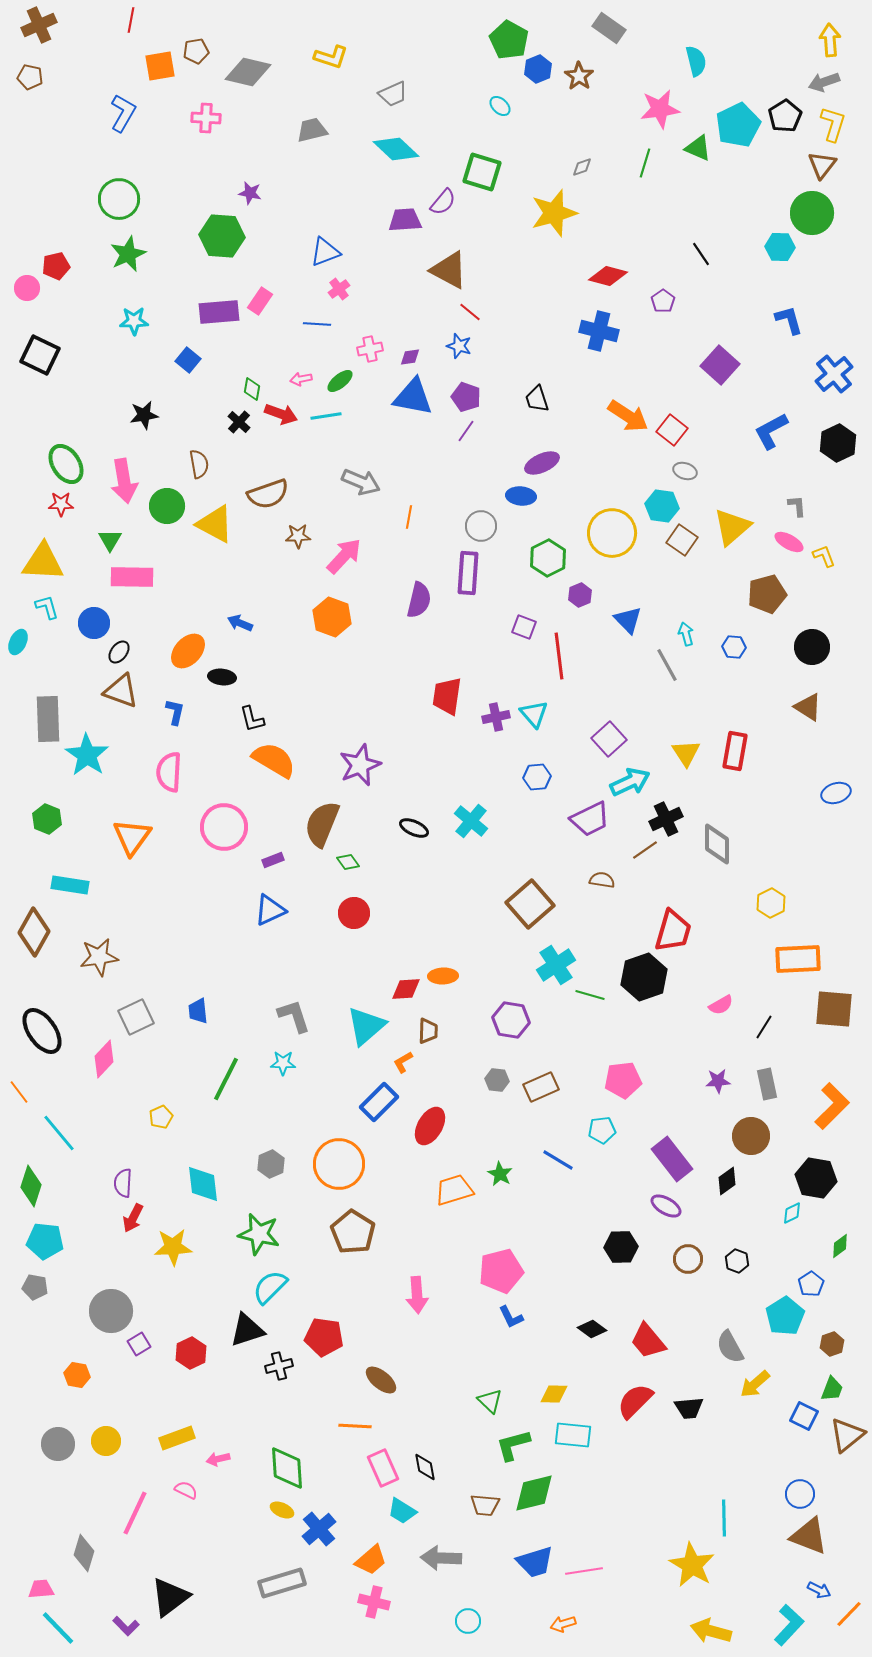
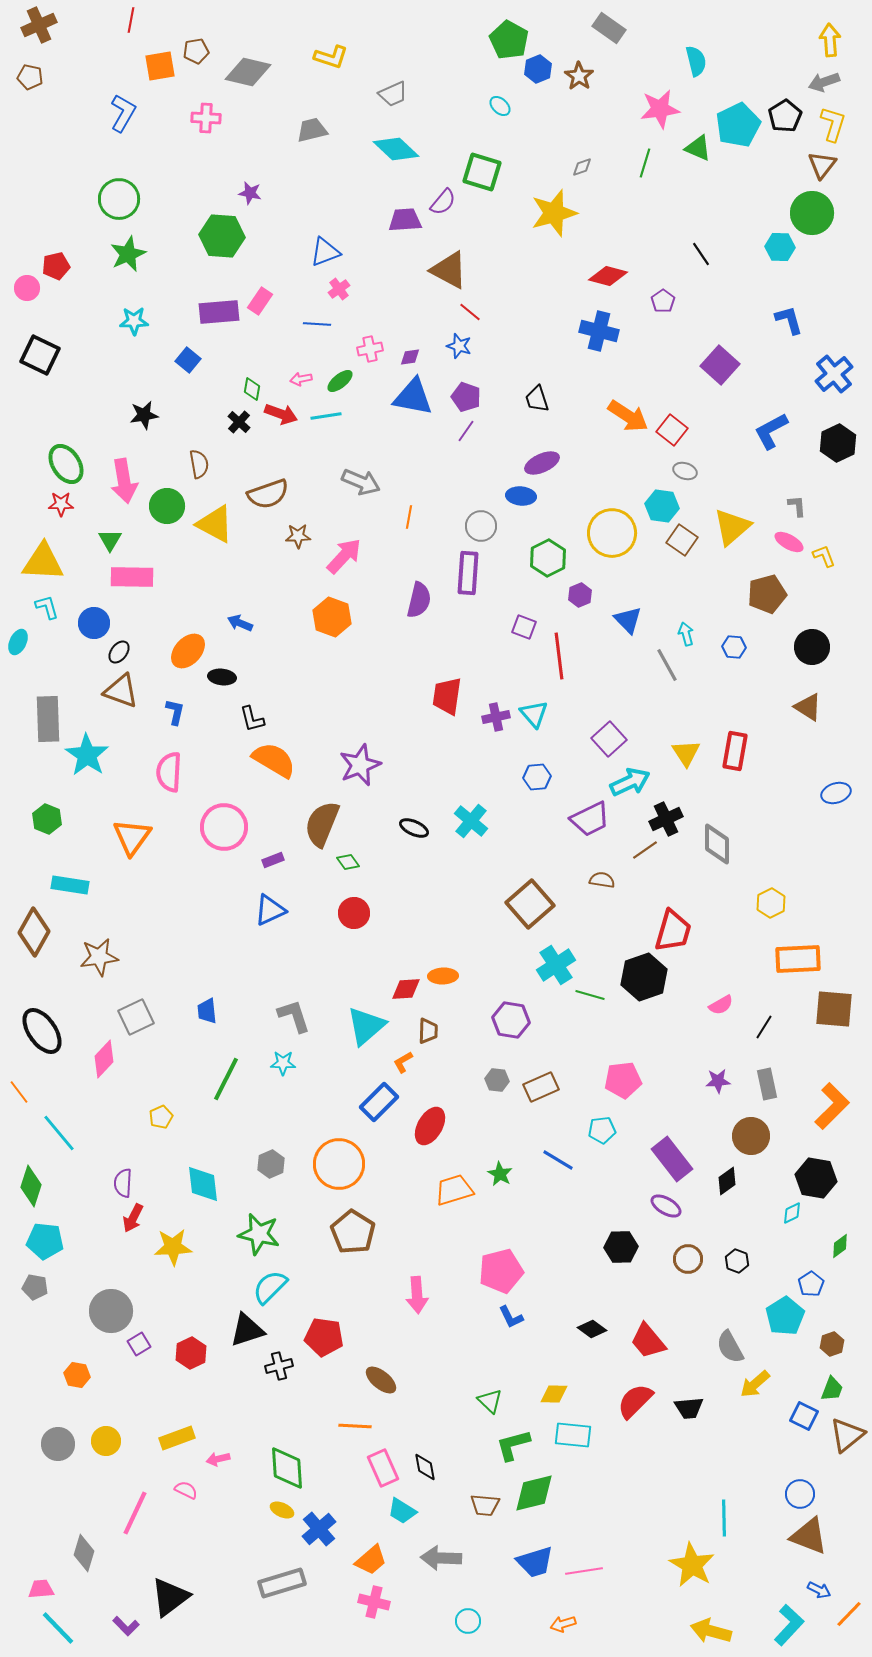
blue trapezoid at (198, 1011): moved 9 px right
